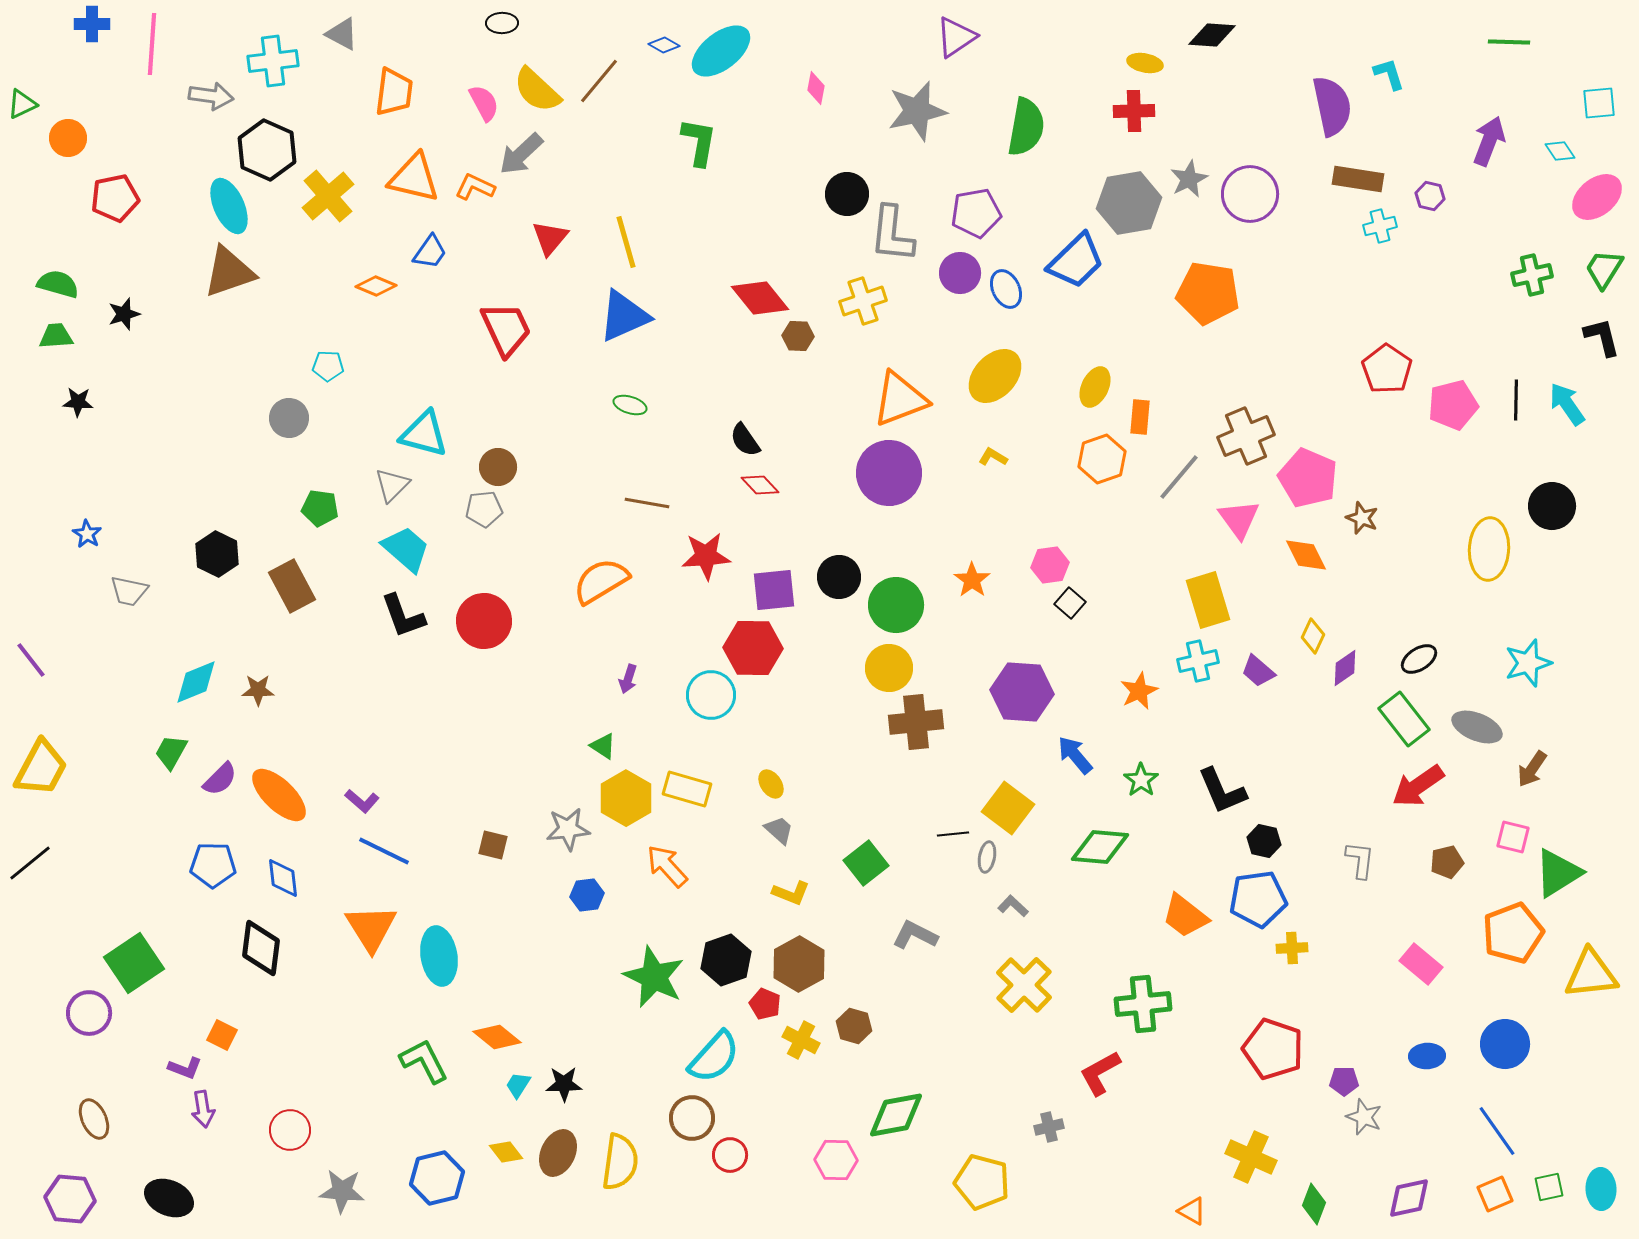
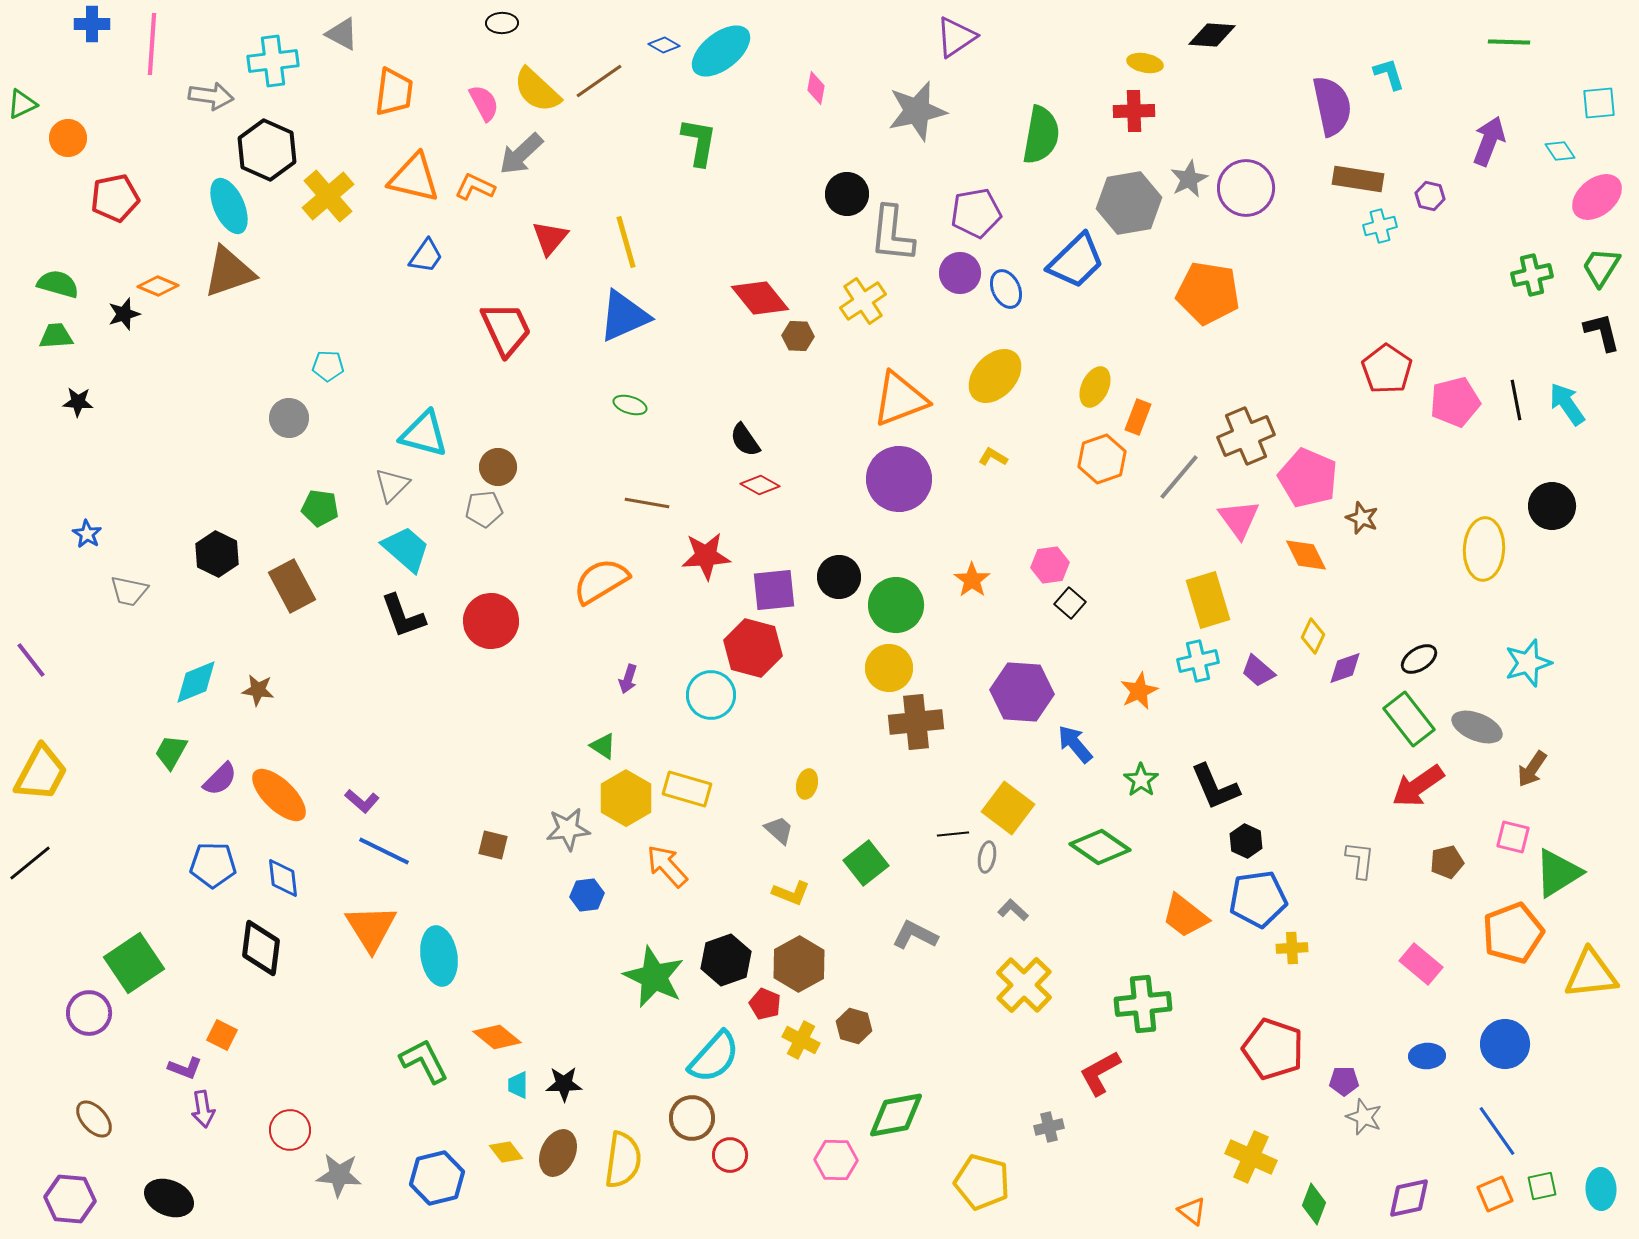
brown line at (599, 81): rotated 15 degrees clockwise
green semicircle at (1026, 127): moved 15 px right, 8 px down
purple circle at (1250, 194): moved 4 px left, 6 px up
blue trapezoid at (430, 252): moved 4 px left, 4 px down
green trapezoid at (1604, 269): moved 3 px left, 2 px up
orange diamond at (376, 286): moved 218 px left
yellow cross at (863, 301): rotated 15 degrees counterclockwise
black L-shape at (1602, 337): moved 5 px up
black line at (1516, 400): rotated 12 degrees counterclockwise
pink pentagon at (1453, 405): moved 2 px right, 3 px up
orange rectangle at (1140, 417): moved 2 px left; rotated 16 degrees clockwise
purple circle at (889, 473): moved 10 px right, 6 px down
red diamond at (760, 485): rotated 18 degrees counterclockwise
yellow ellipse at (1489, 549): moved 5 px left
red circle at (484, 621): moved 7 px right
red hexagon at (753, 648): rotated 14 degrees clockwise
purple diamond at (1345, 668): rotated 15 degrees clockwise
brown star at (258, 690): rotated 8 degrees clockwise
green rectangle at (1404, 719): moved 5 px right
blue arrow at (1075, 755): moved 11 px up
yellow trapezoid at (41, 768): moved 5 px down
yellow ellipse at (771, 784): moved 36 px right; rotated 48 degrees clockwise
black L-shape at (1222, 791): moved 7 px left, 4 px up
black hexagon at (1264, 841): moved 18 px left; rotated 12 degrees clockwise
green diamond at (1100, 847): rotated 30 degrees clockwise
gray L-shape at (1013, 906): moved 4 px down
cyan trapezoid at (518, 1085): rotated 32 degrees counterclockwise
brown ellipse at (94, 1119): rotated 18 degrees counterclockwise
yellow semicircle at (620, 1162): moved 3 px right, 2 px up
green square at (1549, 1187): moved 7 px left, 1 px up
gray star at (342, 1191): moved 3 px left, 16 px up
orange triangle at (1192, 1211): rotated 8 degrees clockwise
